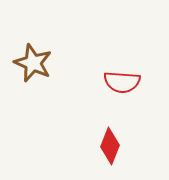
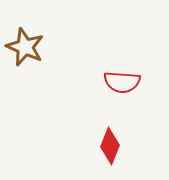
brown star: moved 8 px left, 16 px up
